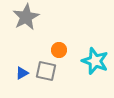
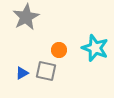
cyan star: moved 13 px up
